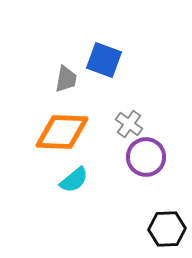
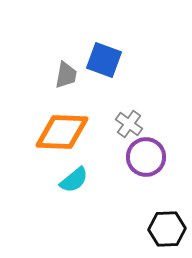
gray trapezoid: moved 4 px up
